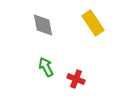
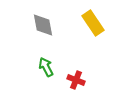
red cross: moved 1 px down
